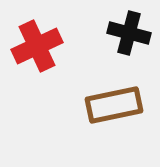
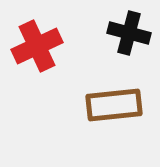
brown rectangle: rotated 6 degrees clockwise
